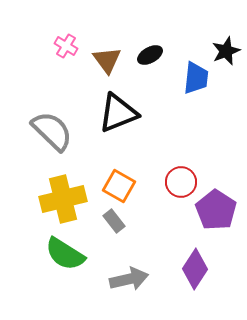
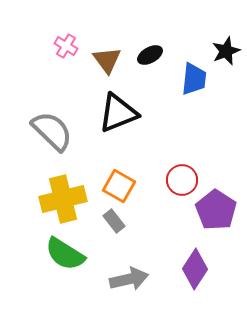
blue trapezoid: moved 2 px left, 1 px down
red circle: moved 1 px right, 2 px up
